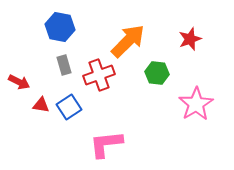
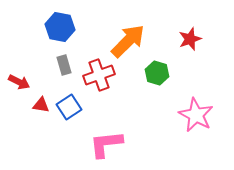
green hexagon: rotated 10 degrees clockwise
pink star: moved 11 px down; rotated 12 degrees counterclockwise
